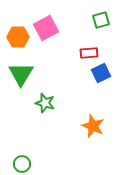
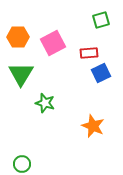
pink square: moved 7 px right, 15 px down
